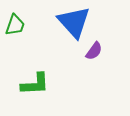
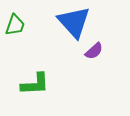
purple semicircle: rotated 12 degrees clockwise
